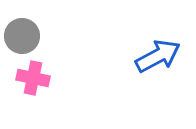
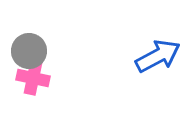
gray circle: moved 7 px right, 15 px down
